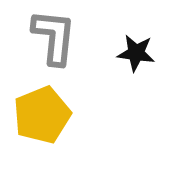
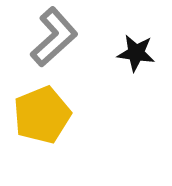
gray L-shape: rotated 42 degrees clockwise
